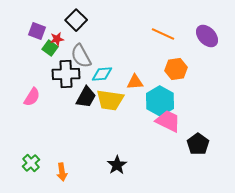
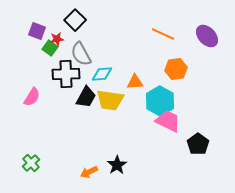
black square: moved 1 px left
gray semicircle: moved 2 px up
orange arrow: moved 27 px right; rotated 72 degrees clockwise
